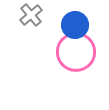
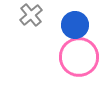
pink circle: moved 3 px right, 5 px down
